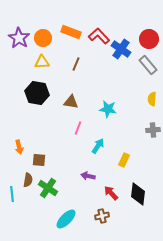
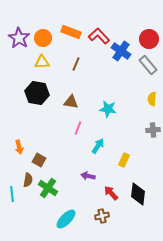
blue cross: moved 2 px down
brown square: rotated 24 degrees clockwise
